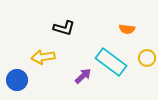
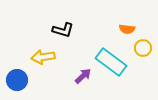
black L-shape: moved 1 px left, 2 px down
yellow circle: moved 4 px left, 10 px up
